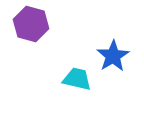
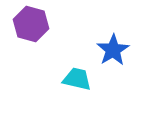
blue star: moved 6 px up
